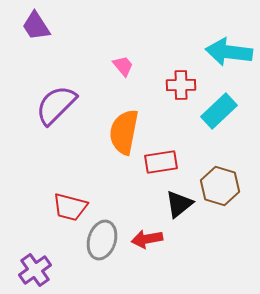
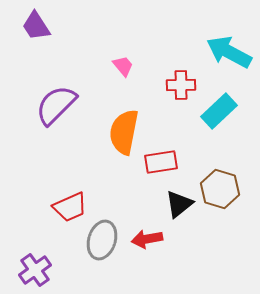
cyan arrow: rotated 21 degrees clockwise
brown hexagon: moved 3 px down
red trapezoid: rotated 39 degrees counterclockwise
